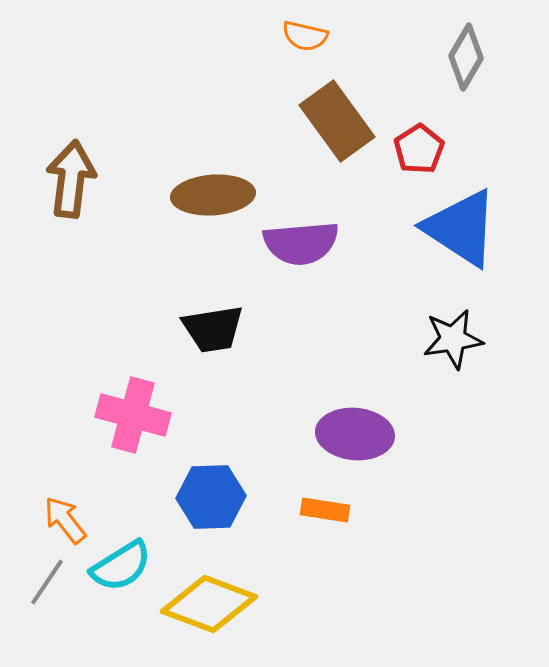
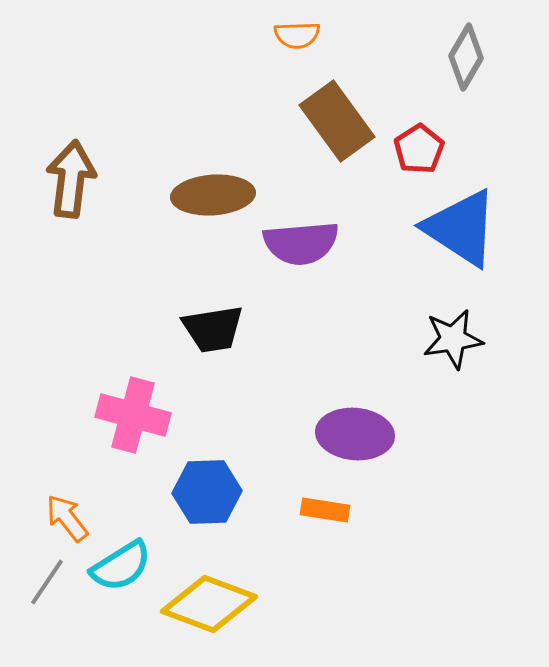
orange semicircle: moved 8 px left, 1 px up; rotated 15 degrees counterclockwise
blue hexagon: moved 4 px left, 5 px up
orange arrow: moved 2 px right, 2 px up
